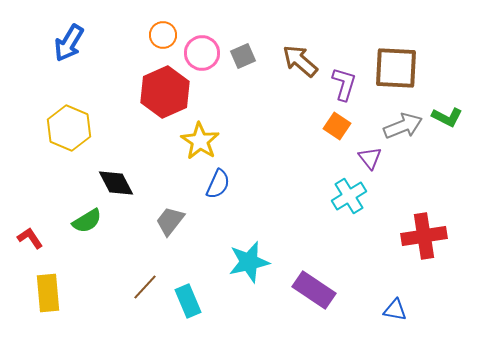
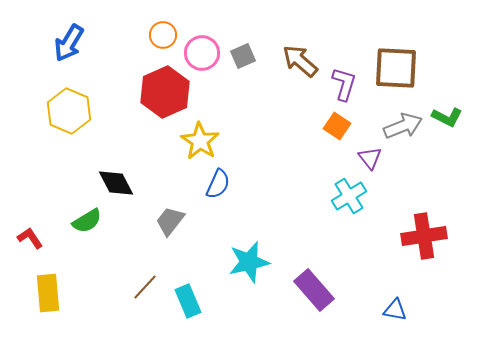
yellow hexagon: moved 17 px up
purple rectangle: rotated 15 degrees clockwise
